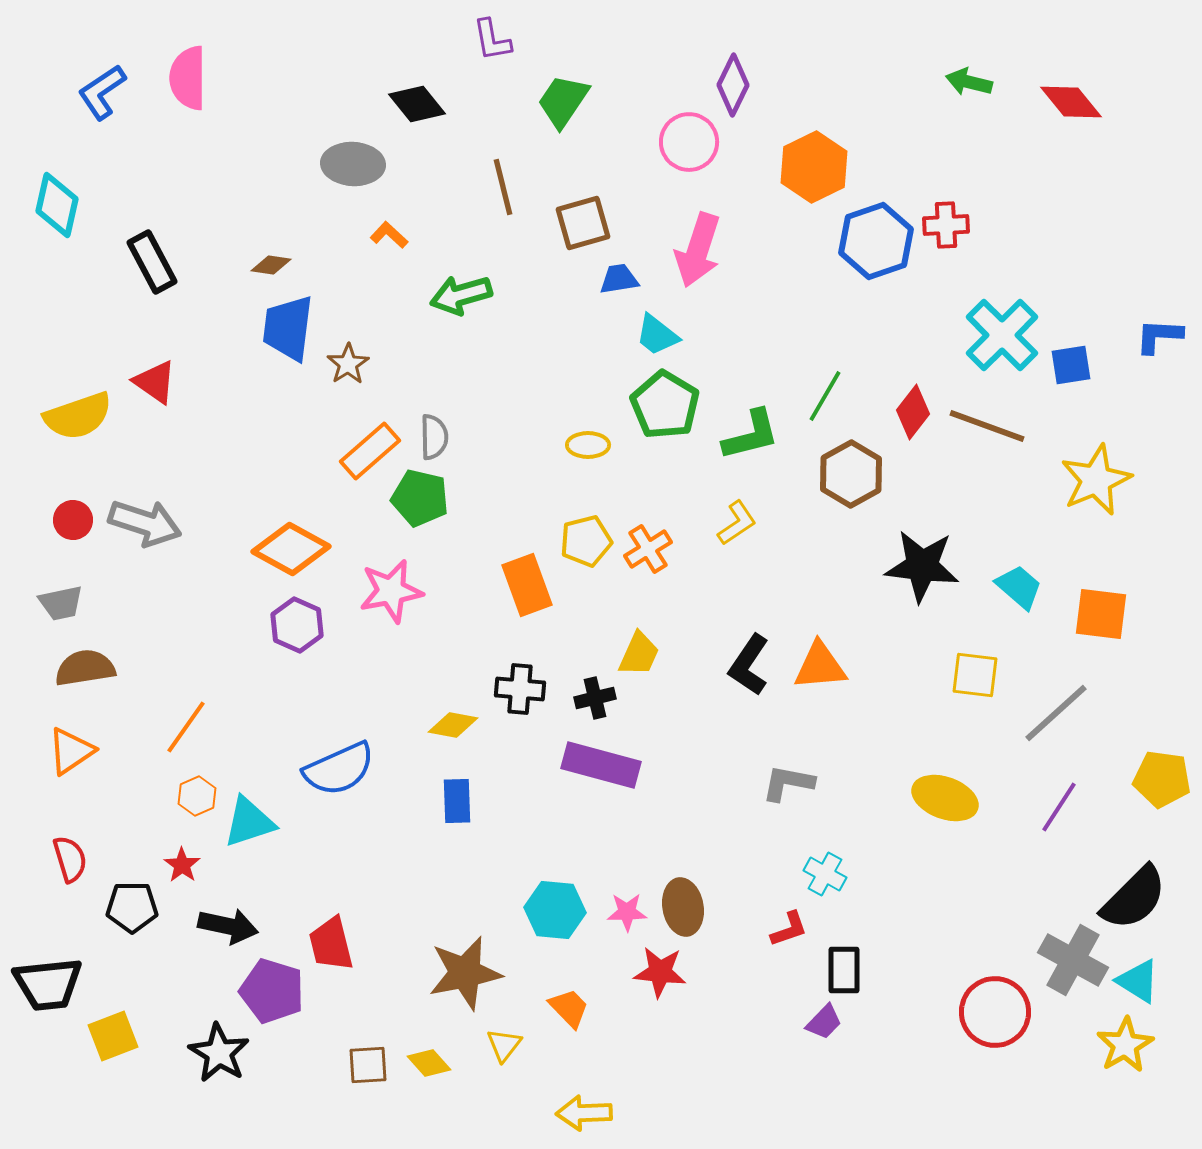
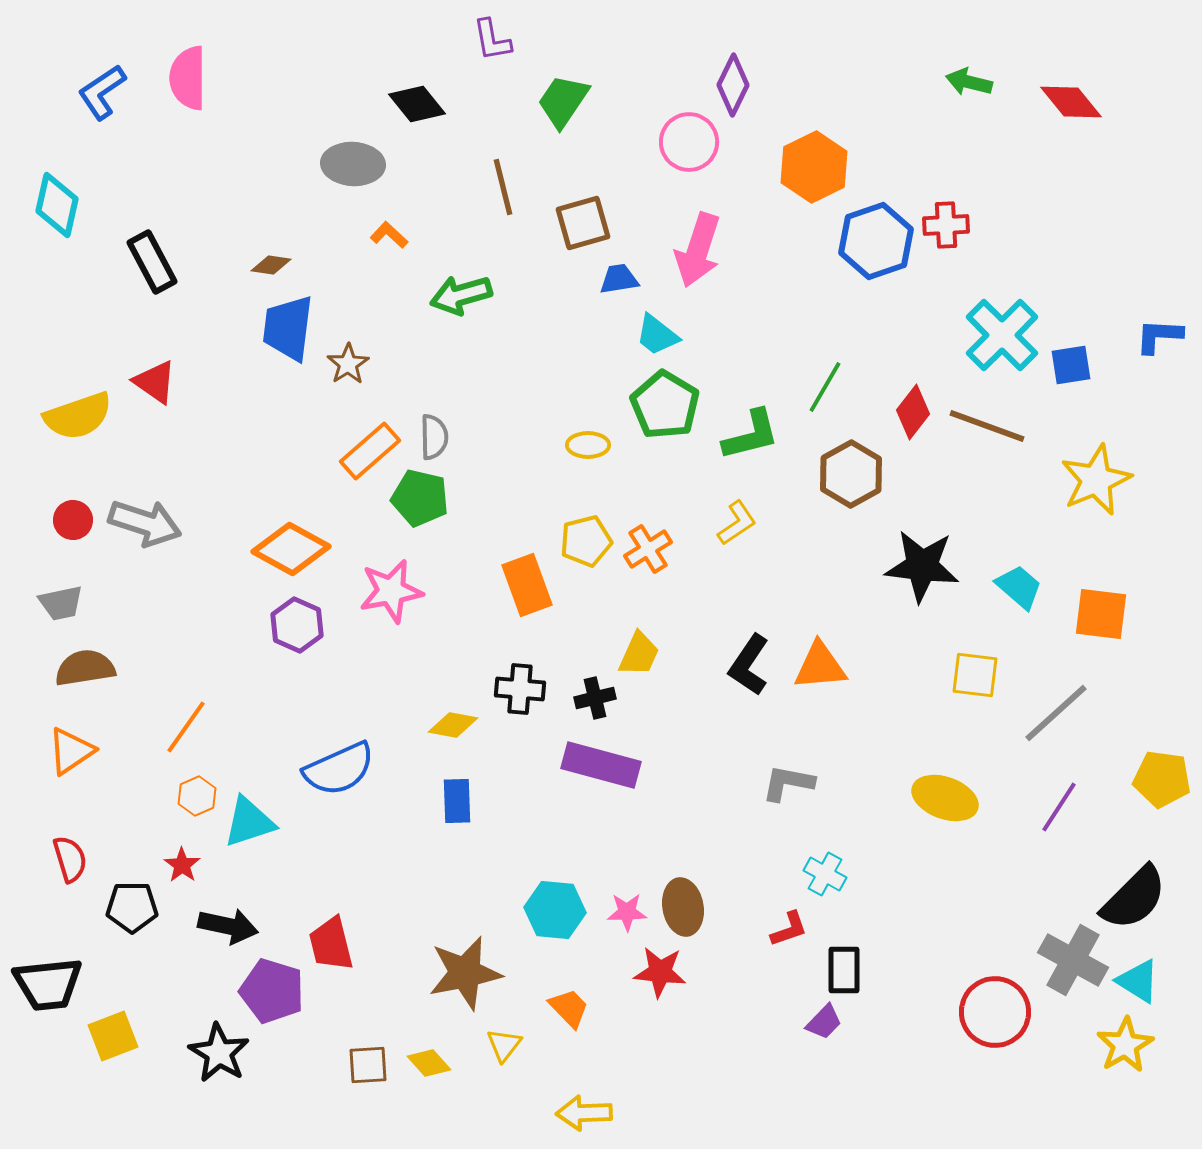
green line at (825, 396): moved 9 px up
